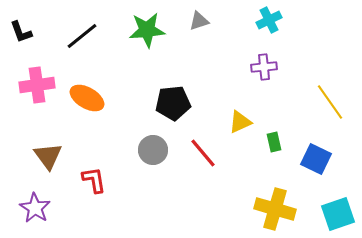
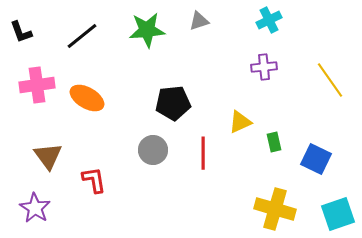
yellow line: moved 22 px up
red line: rotated 40 degrees clockwise
